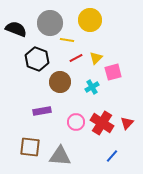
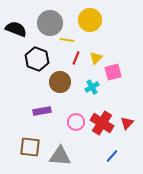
red line: rotated 40 degrees counterclockwise
